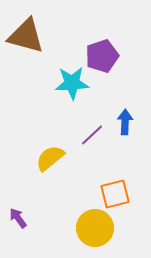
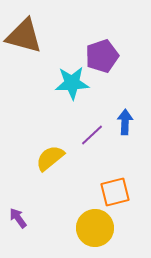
brown triangle: moved 2 px left
orange square: moved 2 px up
